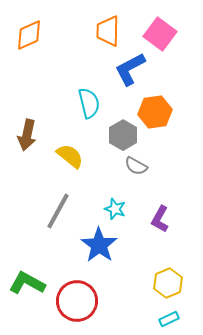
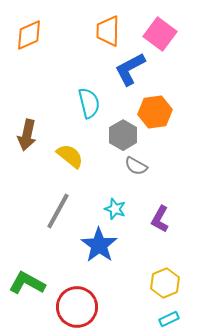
yellow hexagon: moved 3 px left
red circle: moved 6 px down
